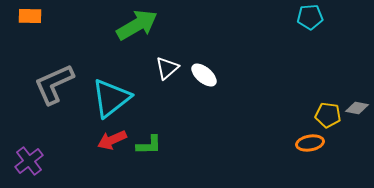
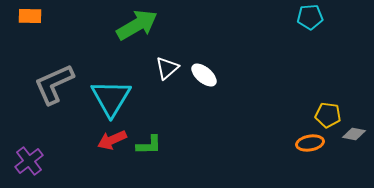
cyan triangle: rotated 21 degrees counterclockwise
gray diamond: moved 3 px left, 26 px down
